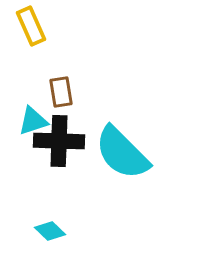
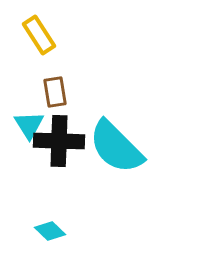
yellow rectangle: moved 8 px right, 9 px down; rotated 9 degrees counterclockwise
brown rectangle: moved 6 px left
cyan triangle: moved 4 px left, 4 px down; rotated 44 degrees counterclockwise
cyan semicircle: moved 6 px left, 6 px up
